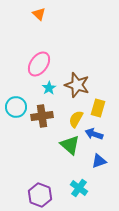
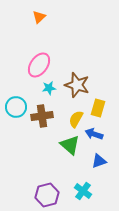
orange triangle: moved 3 px down; rotated 32 degrees clockwise
pink ellipse: moved 1 px down
cyan star: rotated 24 degrees clockwise
cyan cross: moved 4 px right, 3 px down
purple hexagon: moved 7 px right; rotated 25 degrees clockwise
